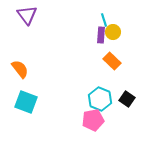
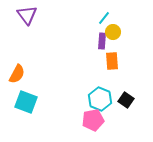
cyan line: moved 2 px up; rotated 56 degrees clockwise
purple rectangle: moved 1 px right, 6 px down
orange rectangle: rotated 42 degrees clockwise
orange semicircle: moved 3 px left, 5 px down; rotated 66 degrees clockwise
black square: moved 1 px left, 1 px down
